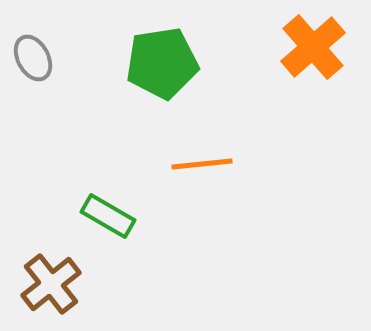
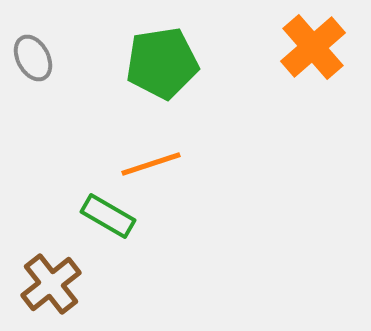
orange line: moved 51 px left; rotated 12 degrees counterclockwise
